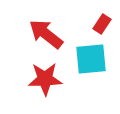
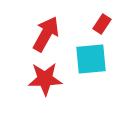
red arrow: rotated 81 degrees clockwise
